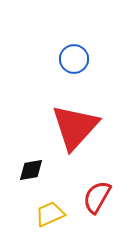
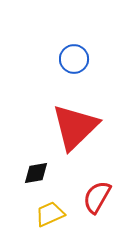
red triangle: rotated 4 degrees clockwise
black diamond: moved 5 px right, 3 px down
